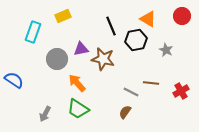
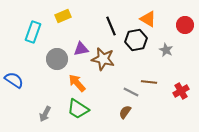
red circle: moved 3 px right, 9 px down
brown line: moved 2 px left, 1 px up
